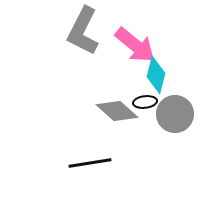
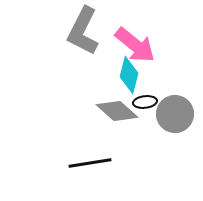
cyan diamond: moved 27 px left
